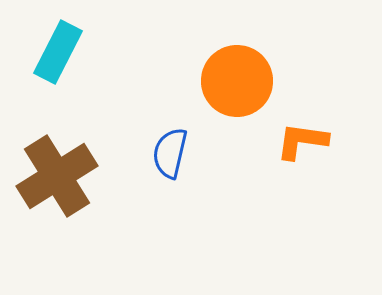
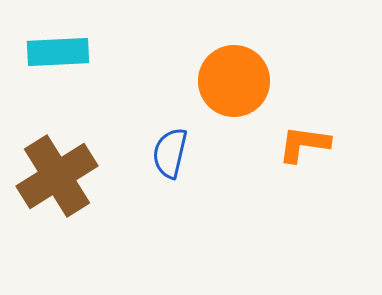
cyan rectangle: rotated 60 degrees clockwise
orange circle: moved 3 px left
orange L-shape: moved 2 px right, 3 px down
